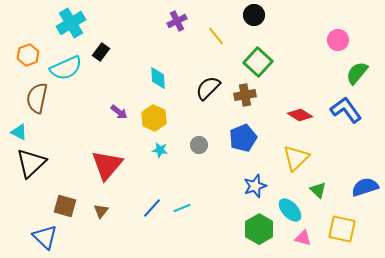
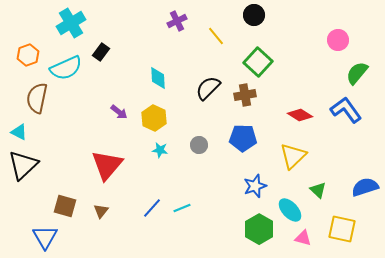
blue pentagon: rotated 24 degrees clockwise
yellow triangle: moved 3 px left, 2 px up
black triangle: moved 8 px left, 2 px down
blue triangle: rotated 16 degrees clockwise
